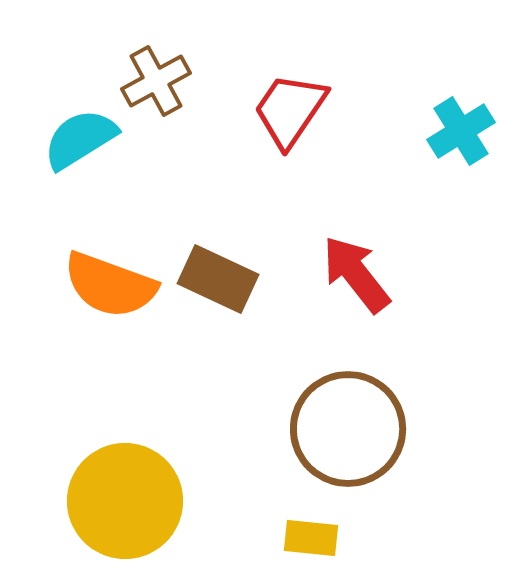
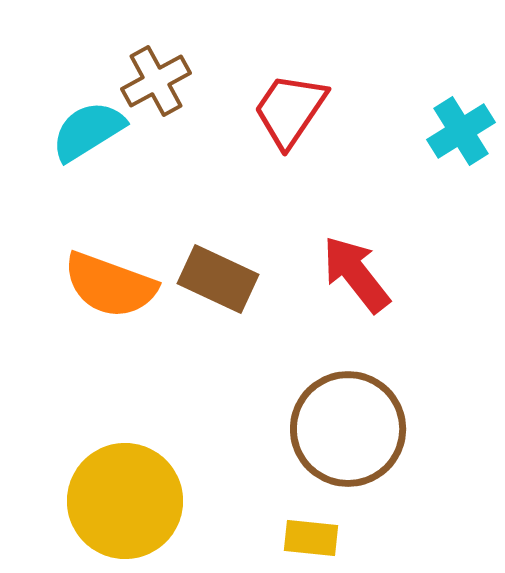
cyan semicircle: moved 8 px right, 8 px up
